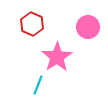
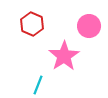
pink circle: moved 1 px right, 1 px up
pink star: moved 7 px right, 1 px up
